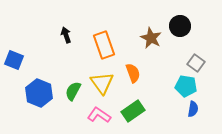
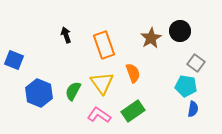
black circle: moved 5 px down
brown star: rotated 15 degrees clockwise
